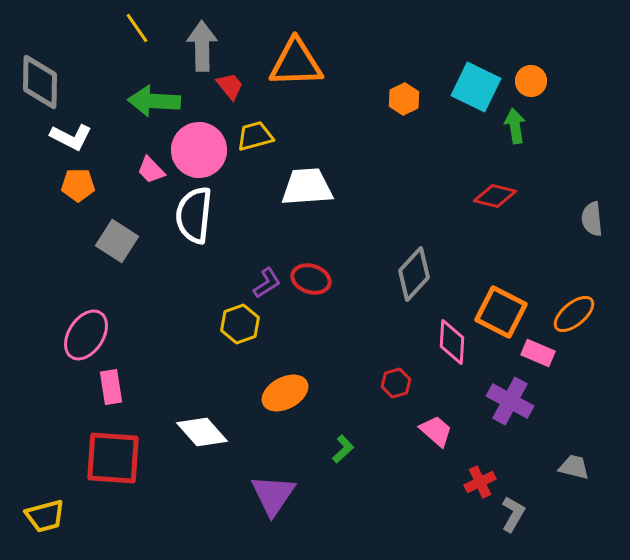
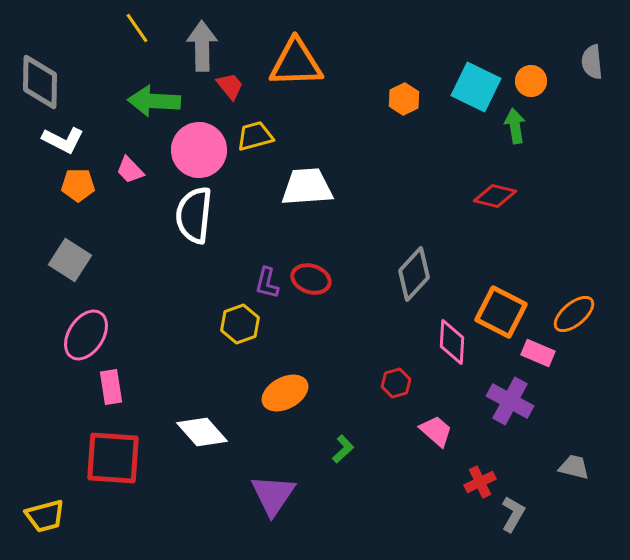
white L-shape at (71, 137): moved 8 px left, 3 px down
pink trapezoid at (151, 170): moved 21 px left
gray semicircle at (592, 219): moved 157 px up
gray square at (117, 241): moved 47 px left, 19 px down
purple L-shape at (267, 283): rotated 136 degrees clockwise
